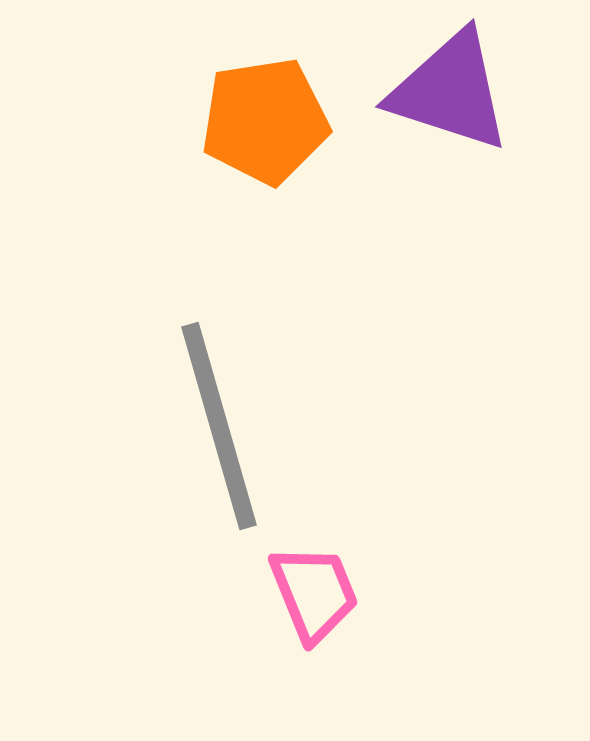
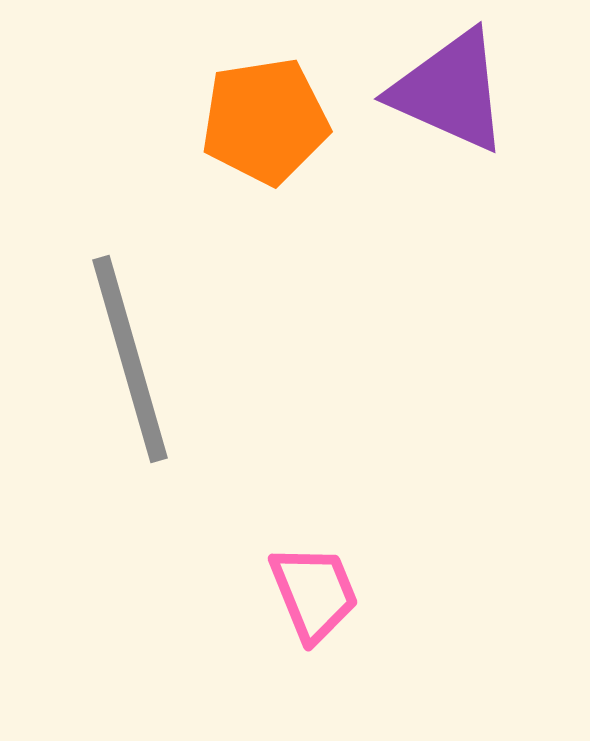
purple triangle: rotated 6 degrees clockwise
gray line: moved 89 px left, 67 px up
